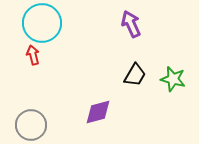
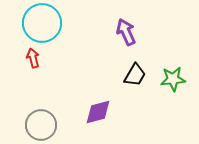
purple arrow: moved 5 px left, 8 px down
red arrow: moved 3 px down
green star: rotated 20 degrees counterclockwise
gray circle: moved 10 px right
